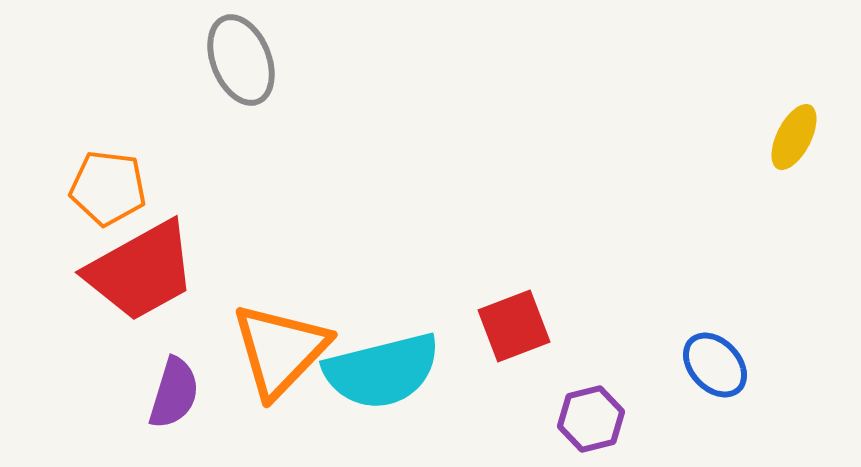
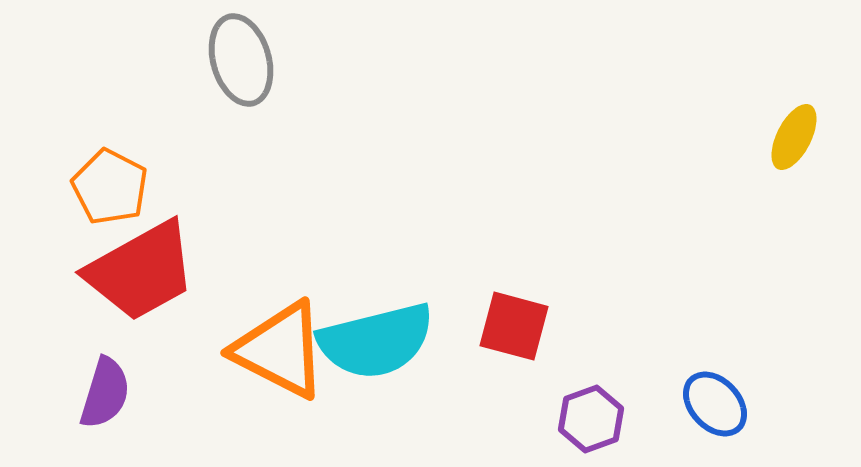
gray ellipse: rotated 6 degrees clockwise
orange pentagon: moved 2 px right, 1 px up; rotated 20 degrees clockwise
red square: rotated 36 degrees clockwise
orange triangle: rotated 47 degrees counterclockwise
blue ellipse: moved 39 px down
cyan semicircle: moved 6 px left, 30 px up
purple semicircle: moved 69 px left
purple hexagon: rotated 6 degrees counterclockwise
